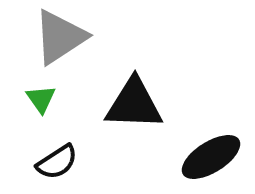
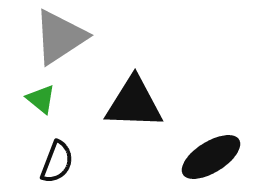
green triangle: rotated 16 degrees counterclockwise
black triangle: moved 1 px up
black semicircle: rotated 36 degrees counterclockwise
